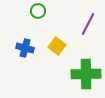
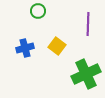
purple line: rotated 25 degrees counterclockwise
blue cross: rotated 30 degrees counterclockwise
green cross: rotated 24 degrees counterclockwise
